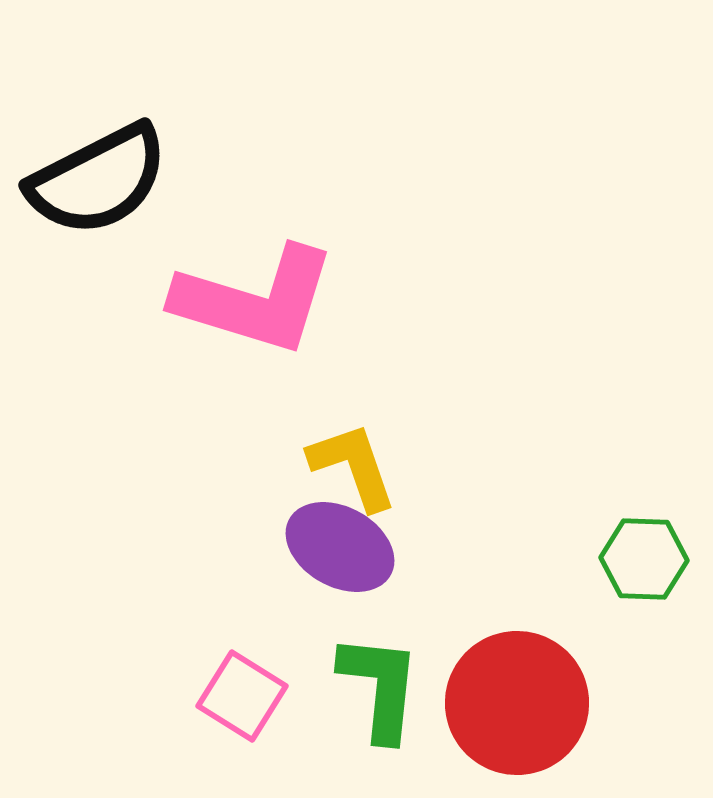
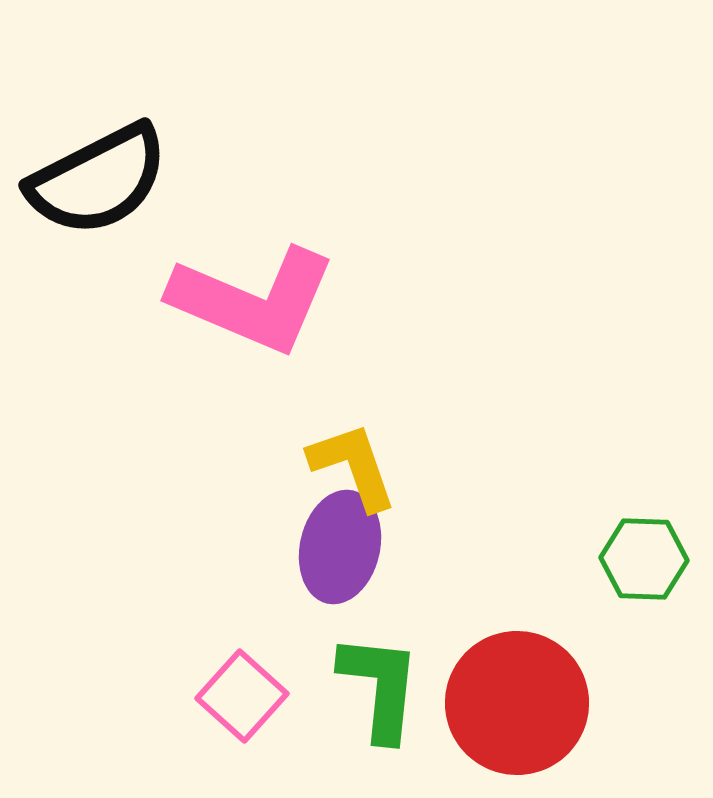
pink L-shape: moved 2 px left; rotated 6 degrees clockwise
purple ellipse: rotated 74 degrees clockwise
pink square: rotated 10 degrees clockwise
